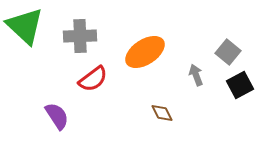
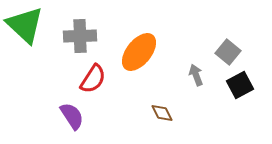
green triangle: moved 1 px up
orange ellipse: moved 6 px left; rotated 18 degrees counterclockwise
red semicircle: rotated 20 degrees counterclockwise
purple semicircle: moved 15 px right
